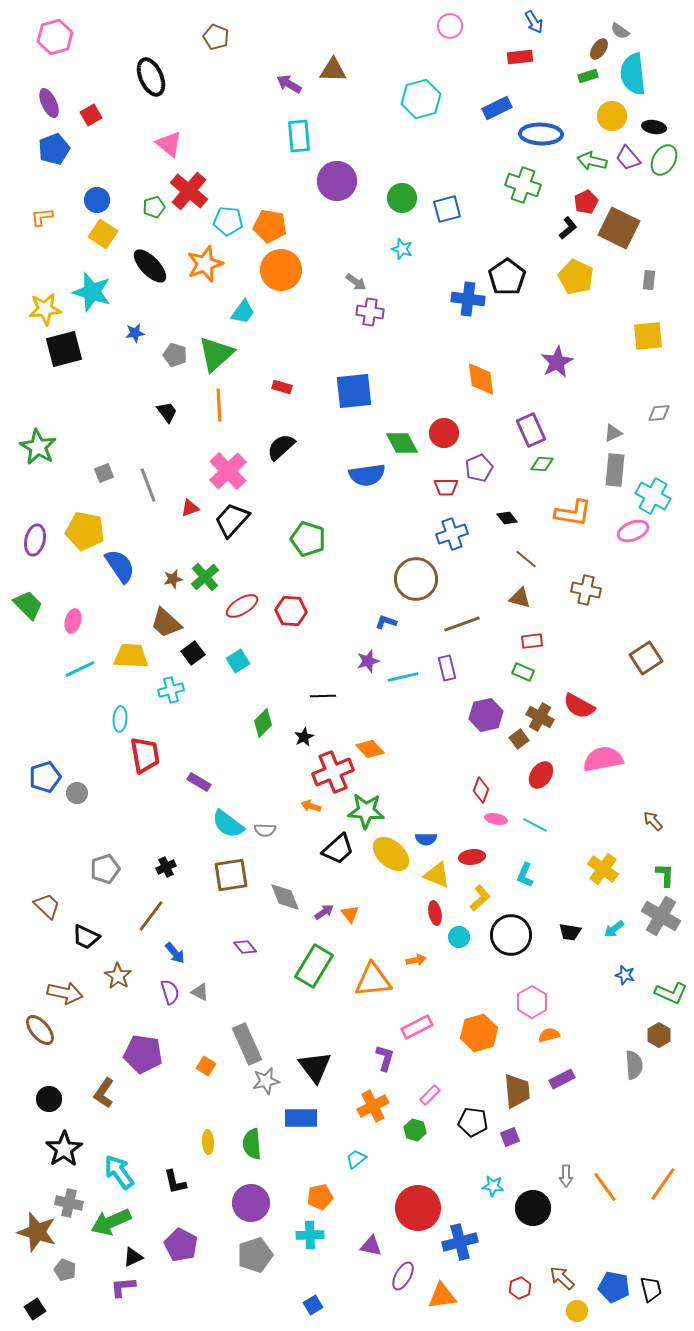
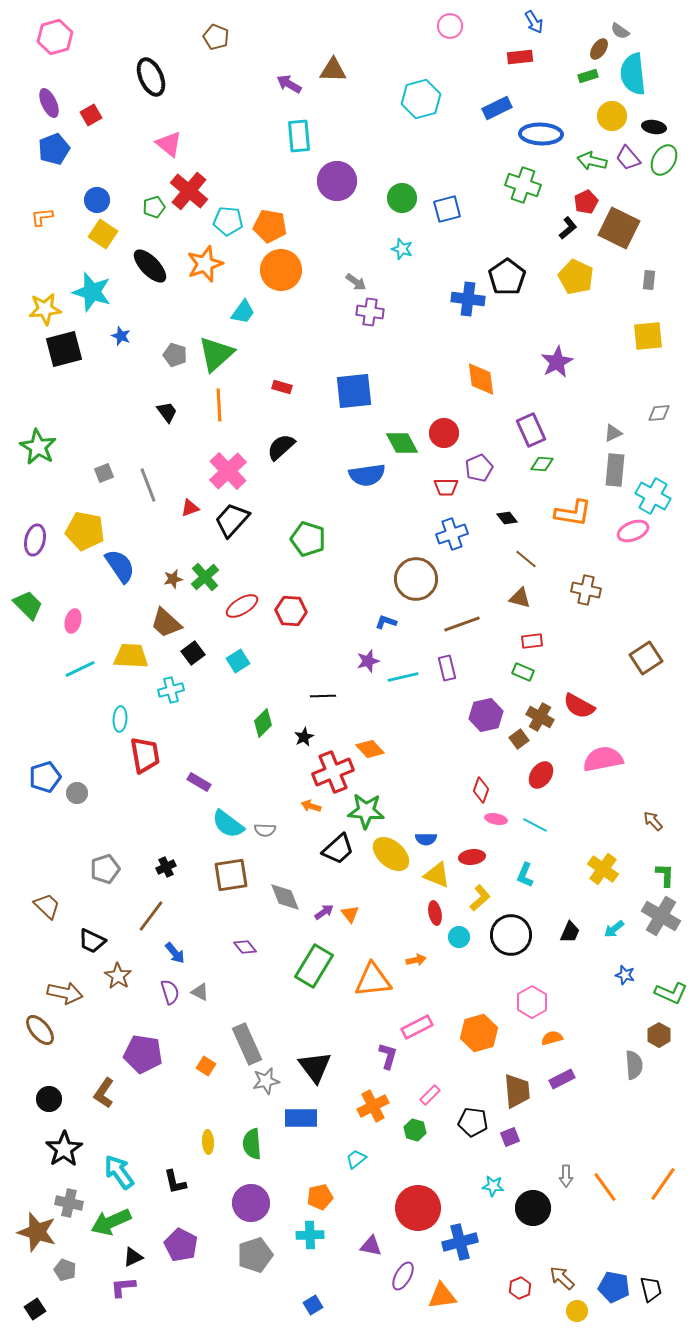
blue star at (135, 333): moved 14 px left, 3 px down; rotated 30 degrees clockwise
black trapezoid at (570, 932): rotated 75 degrees counterclockwise
black trapezoid at (86, 937): moved 6 px right, 4 px down
orange semicircle at (549, 1035): moved 3 px right, 3 px down
purple L-shape at (385, 1058): moved 3 px right, 2 px up
